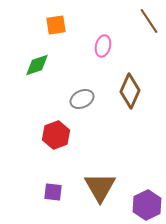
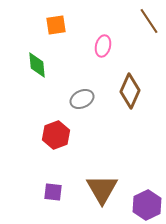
green diamond: rotated 76 degrees counterclockwise
brown triangle: moved 2 px right, 2 px down
